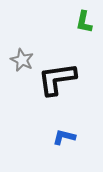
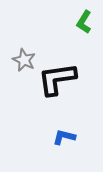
green L-shape: rotated 20 degrees clockwise
gray star: moved 2 px right
